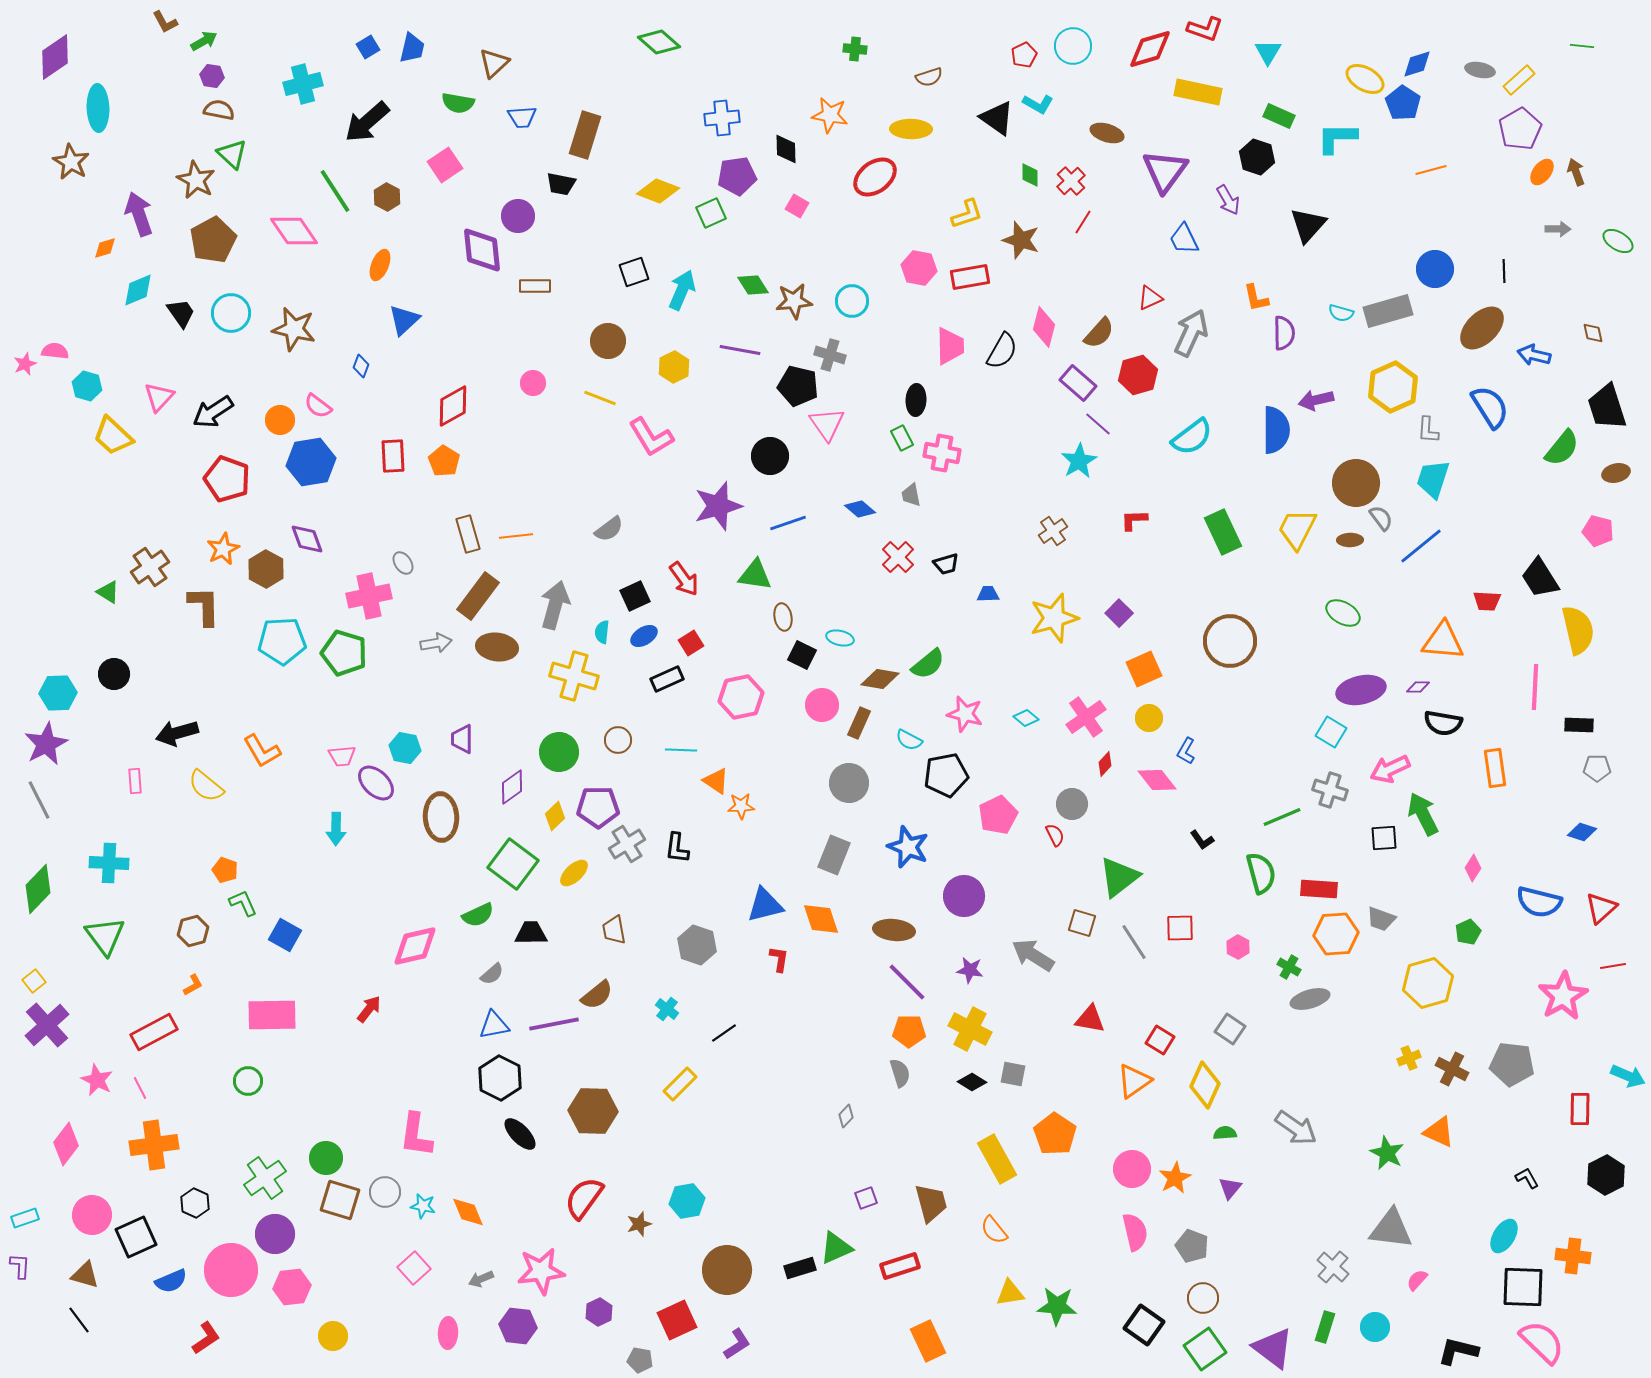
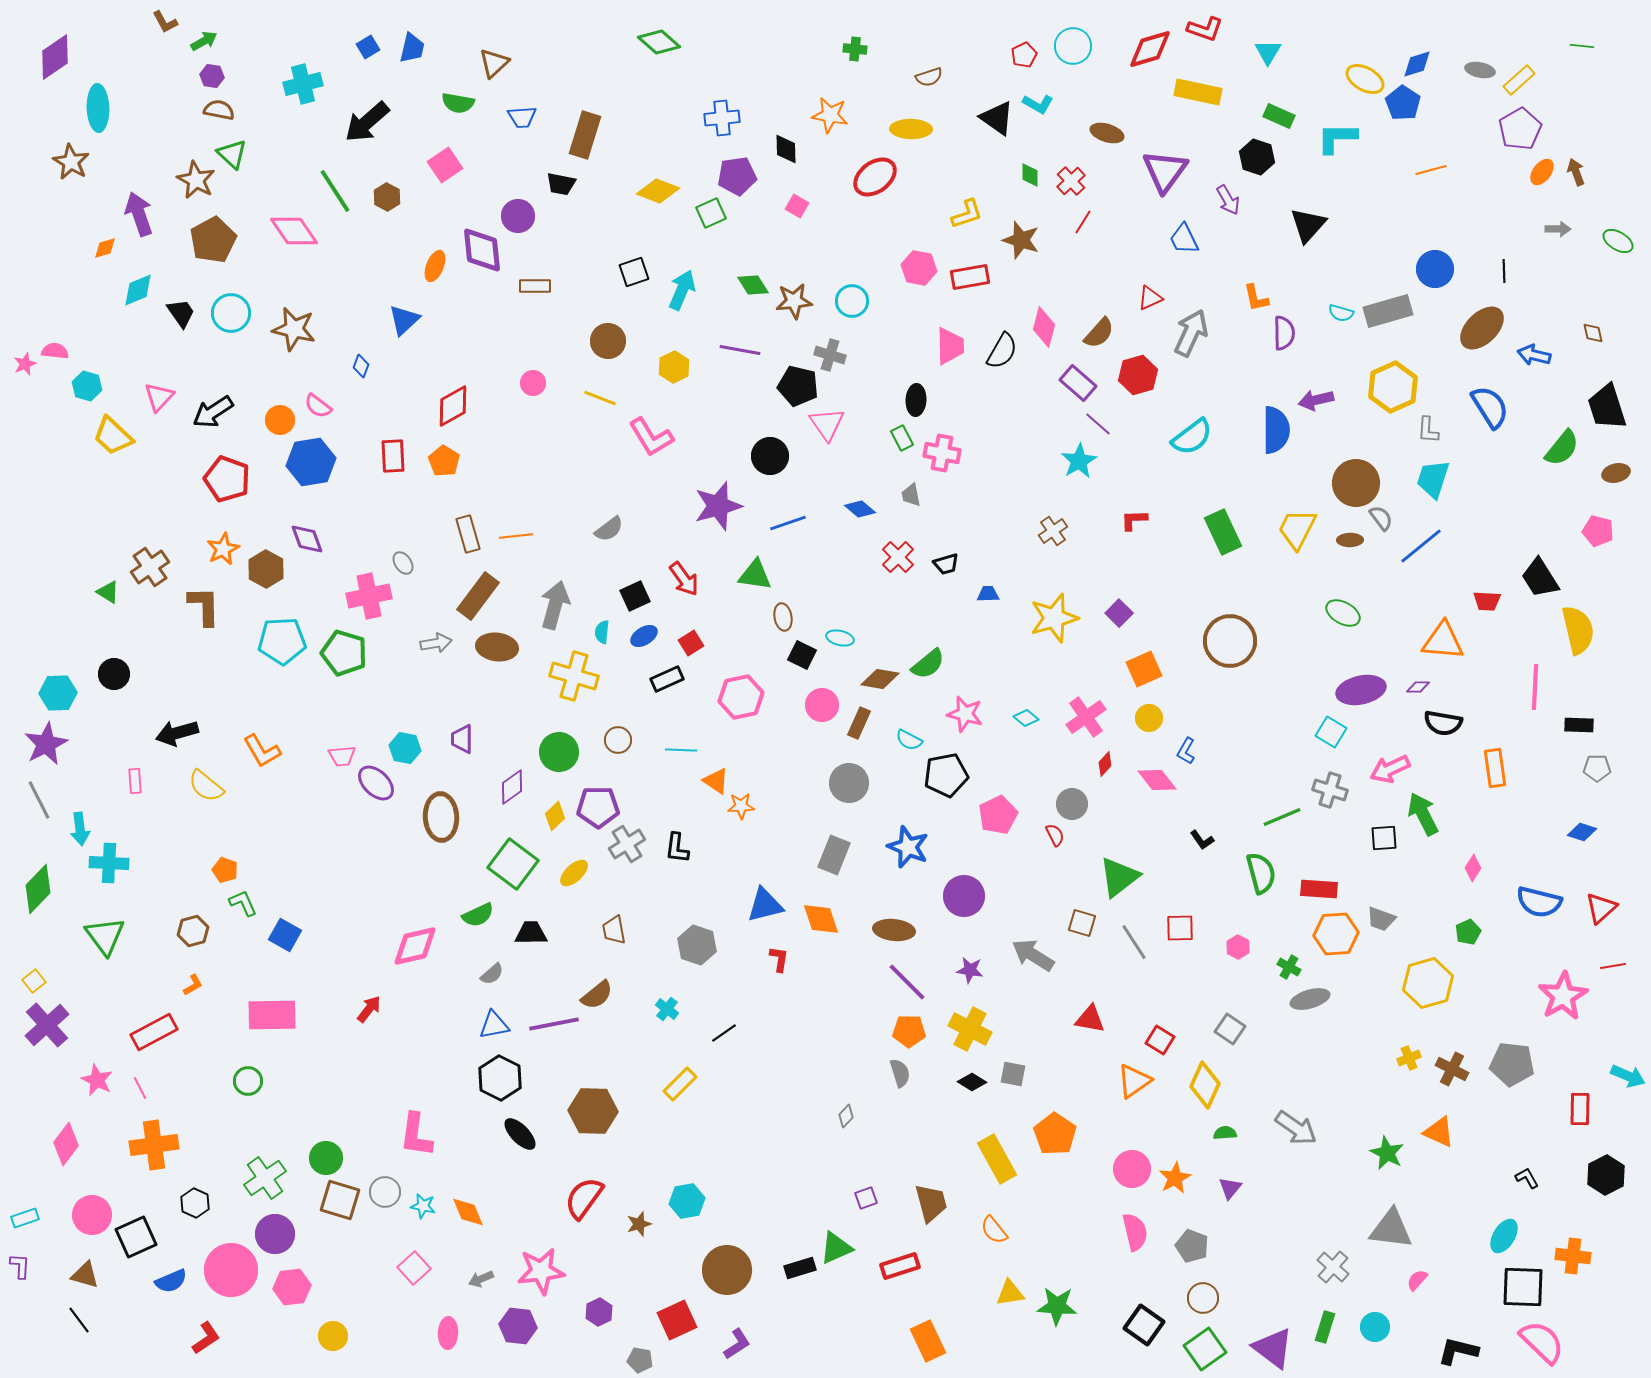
orange ellipse at (380, 265): moved 55 px right, 1 px down
cyan arrow at (336, 829): moved 256 px left; rotated 8 degrees counterclockwise
